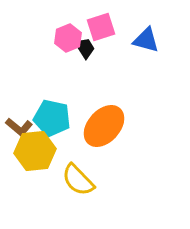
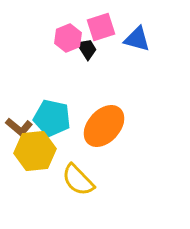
blue triangle: moved 9 px left, 1 px up
black trapezoid: moved 2 px right, 1 px down
